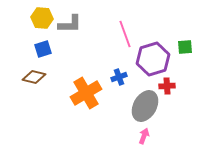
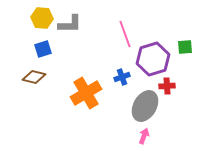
blue cross: moved 3 px right
